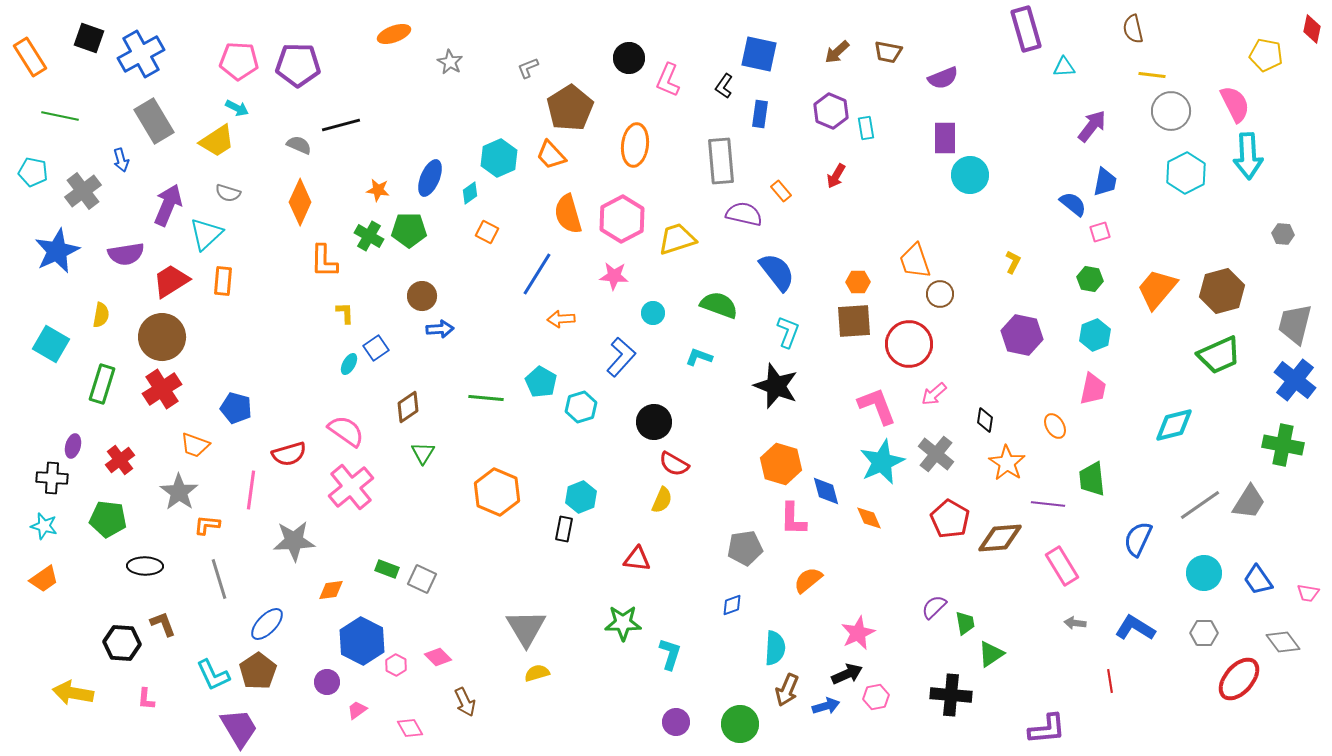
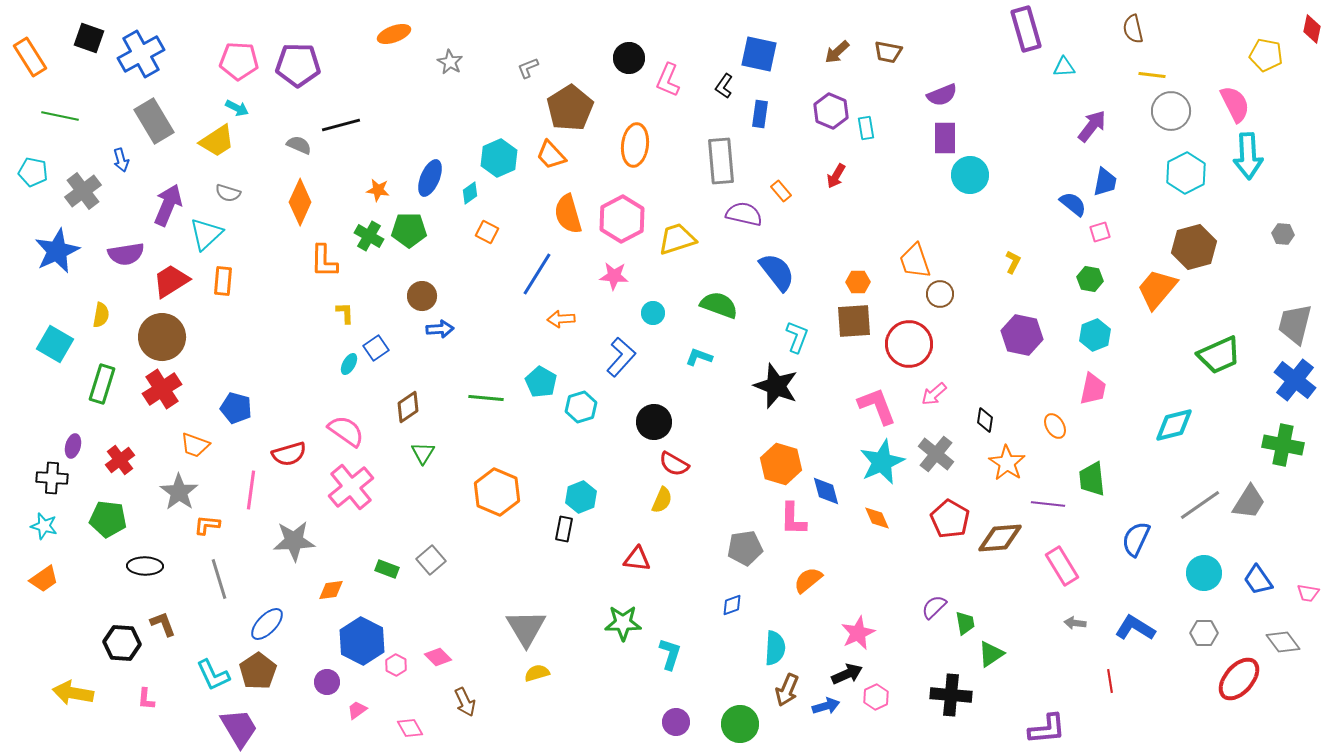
purple semicircle at (943, 78): moved 1 px left, 17 px down
brown hexagon at (1222, 291): moved 28 px left, 44 px up
cyan L-shape at (788, 332): moved 9 px right, 5 px down
cyan square at (51, 344): moved 4 px right
orange diamond at (869, 518): moved 8 px right
blue semicircle at (1138, 539): moved 2 px left
gray square at (422, 579): moved 9 px right, 19 px up; rotated 24 degrees clockwise
pink hexagon at (876, 697): rotated 15 degrees counterclockwise
